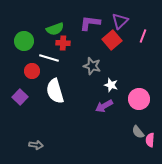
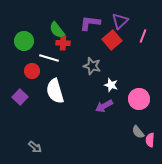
green semicircle: moved 2 px right, 1 px down; rotated 72 degrees clockwise
gray arrow: moved 1 px left, 2 px down; rotated 32 degrees clockwise
